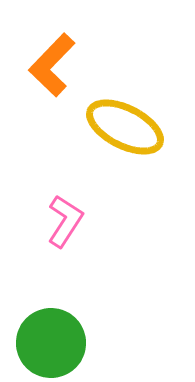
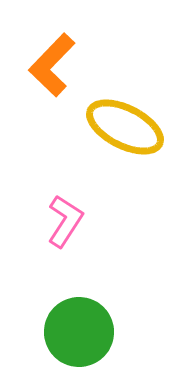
green circle: moved 28 px right, 11 px up
